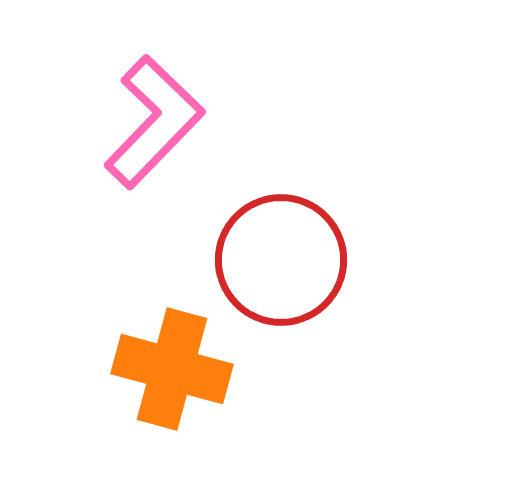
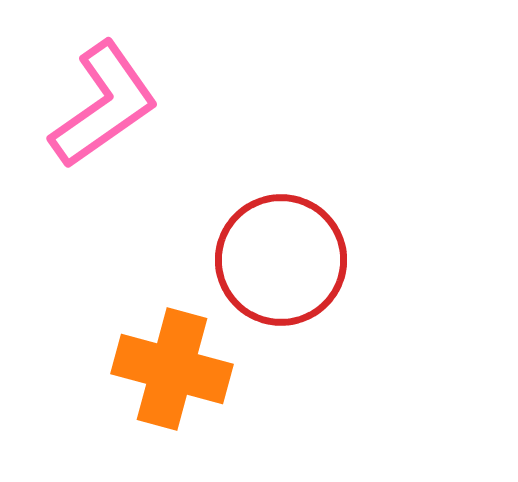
pink L-shape: moved 50 px left, 17 px up; rotated 11 degrees clockwise
